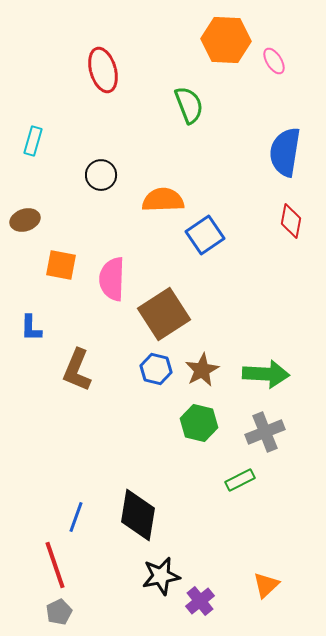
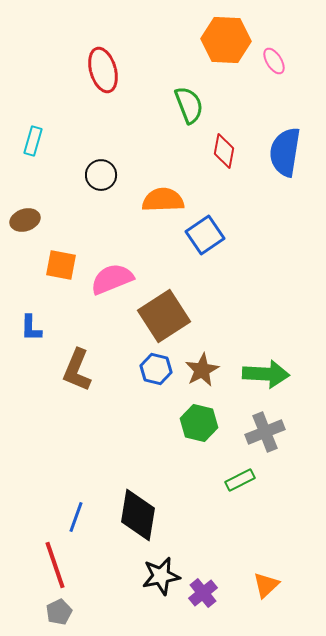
red diamond: moved 67 px left, 70 px up
pink semicircle: rotated 66 degrees clockwise
brown square: moved 2 px down
purple cross: moved 3 px right, 8 px up
